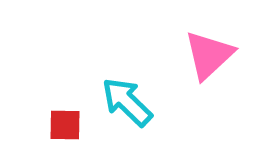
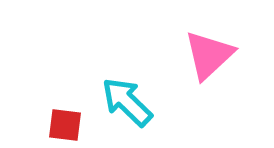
red square: rotated 6 degrees clockwise
